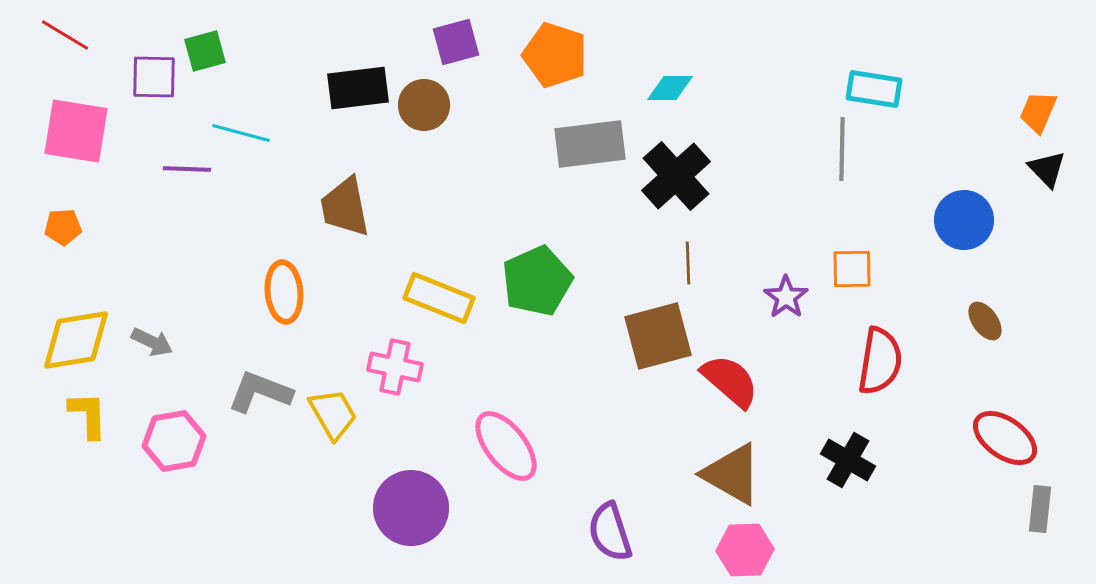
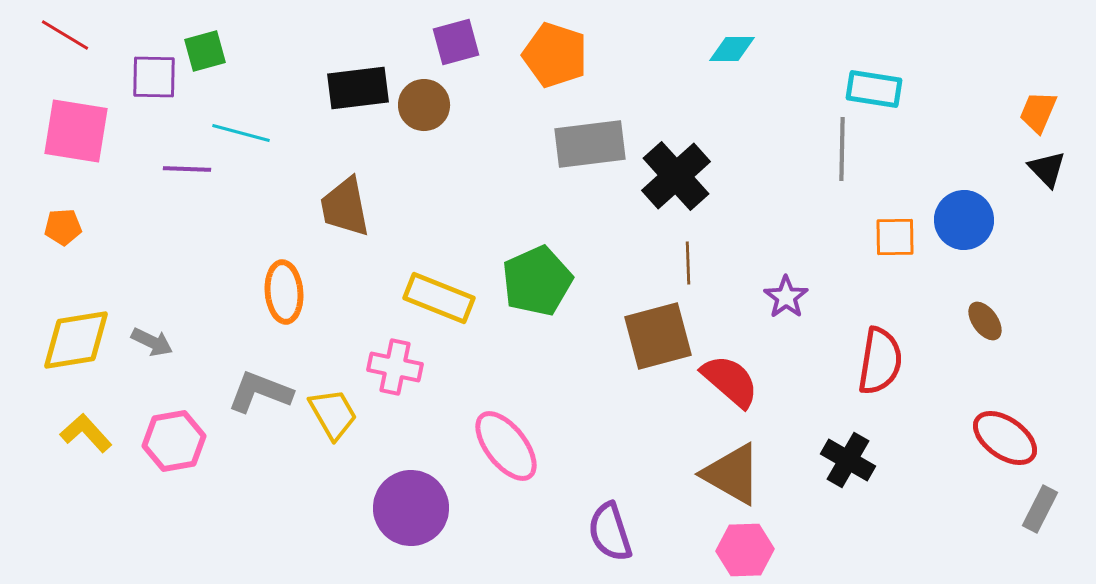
cyan diamond at (670, 88): moved 62 px right, 39 px up
orange square at (852, 269): moved 43 px right, 32 px up
yellow L-shape at (88, 415): moved 2 px left, 18 px down; rotated 40 degrees counterclockwise
gray rectangle at (1040, 509): rotated 21 degrees clockwise
